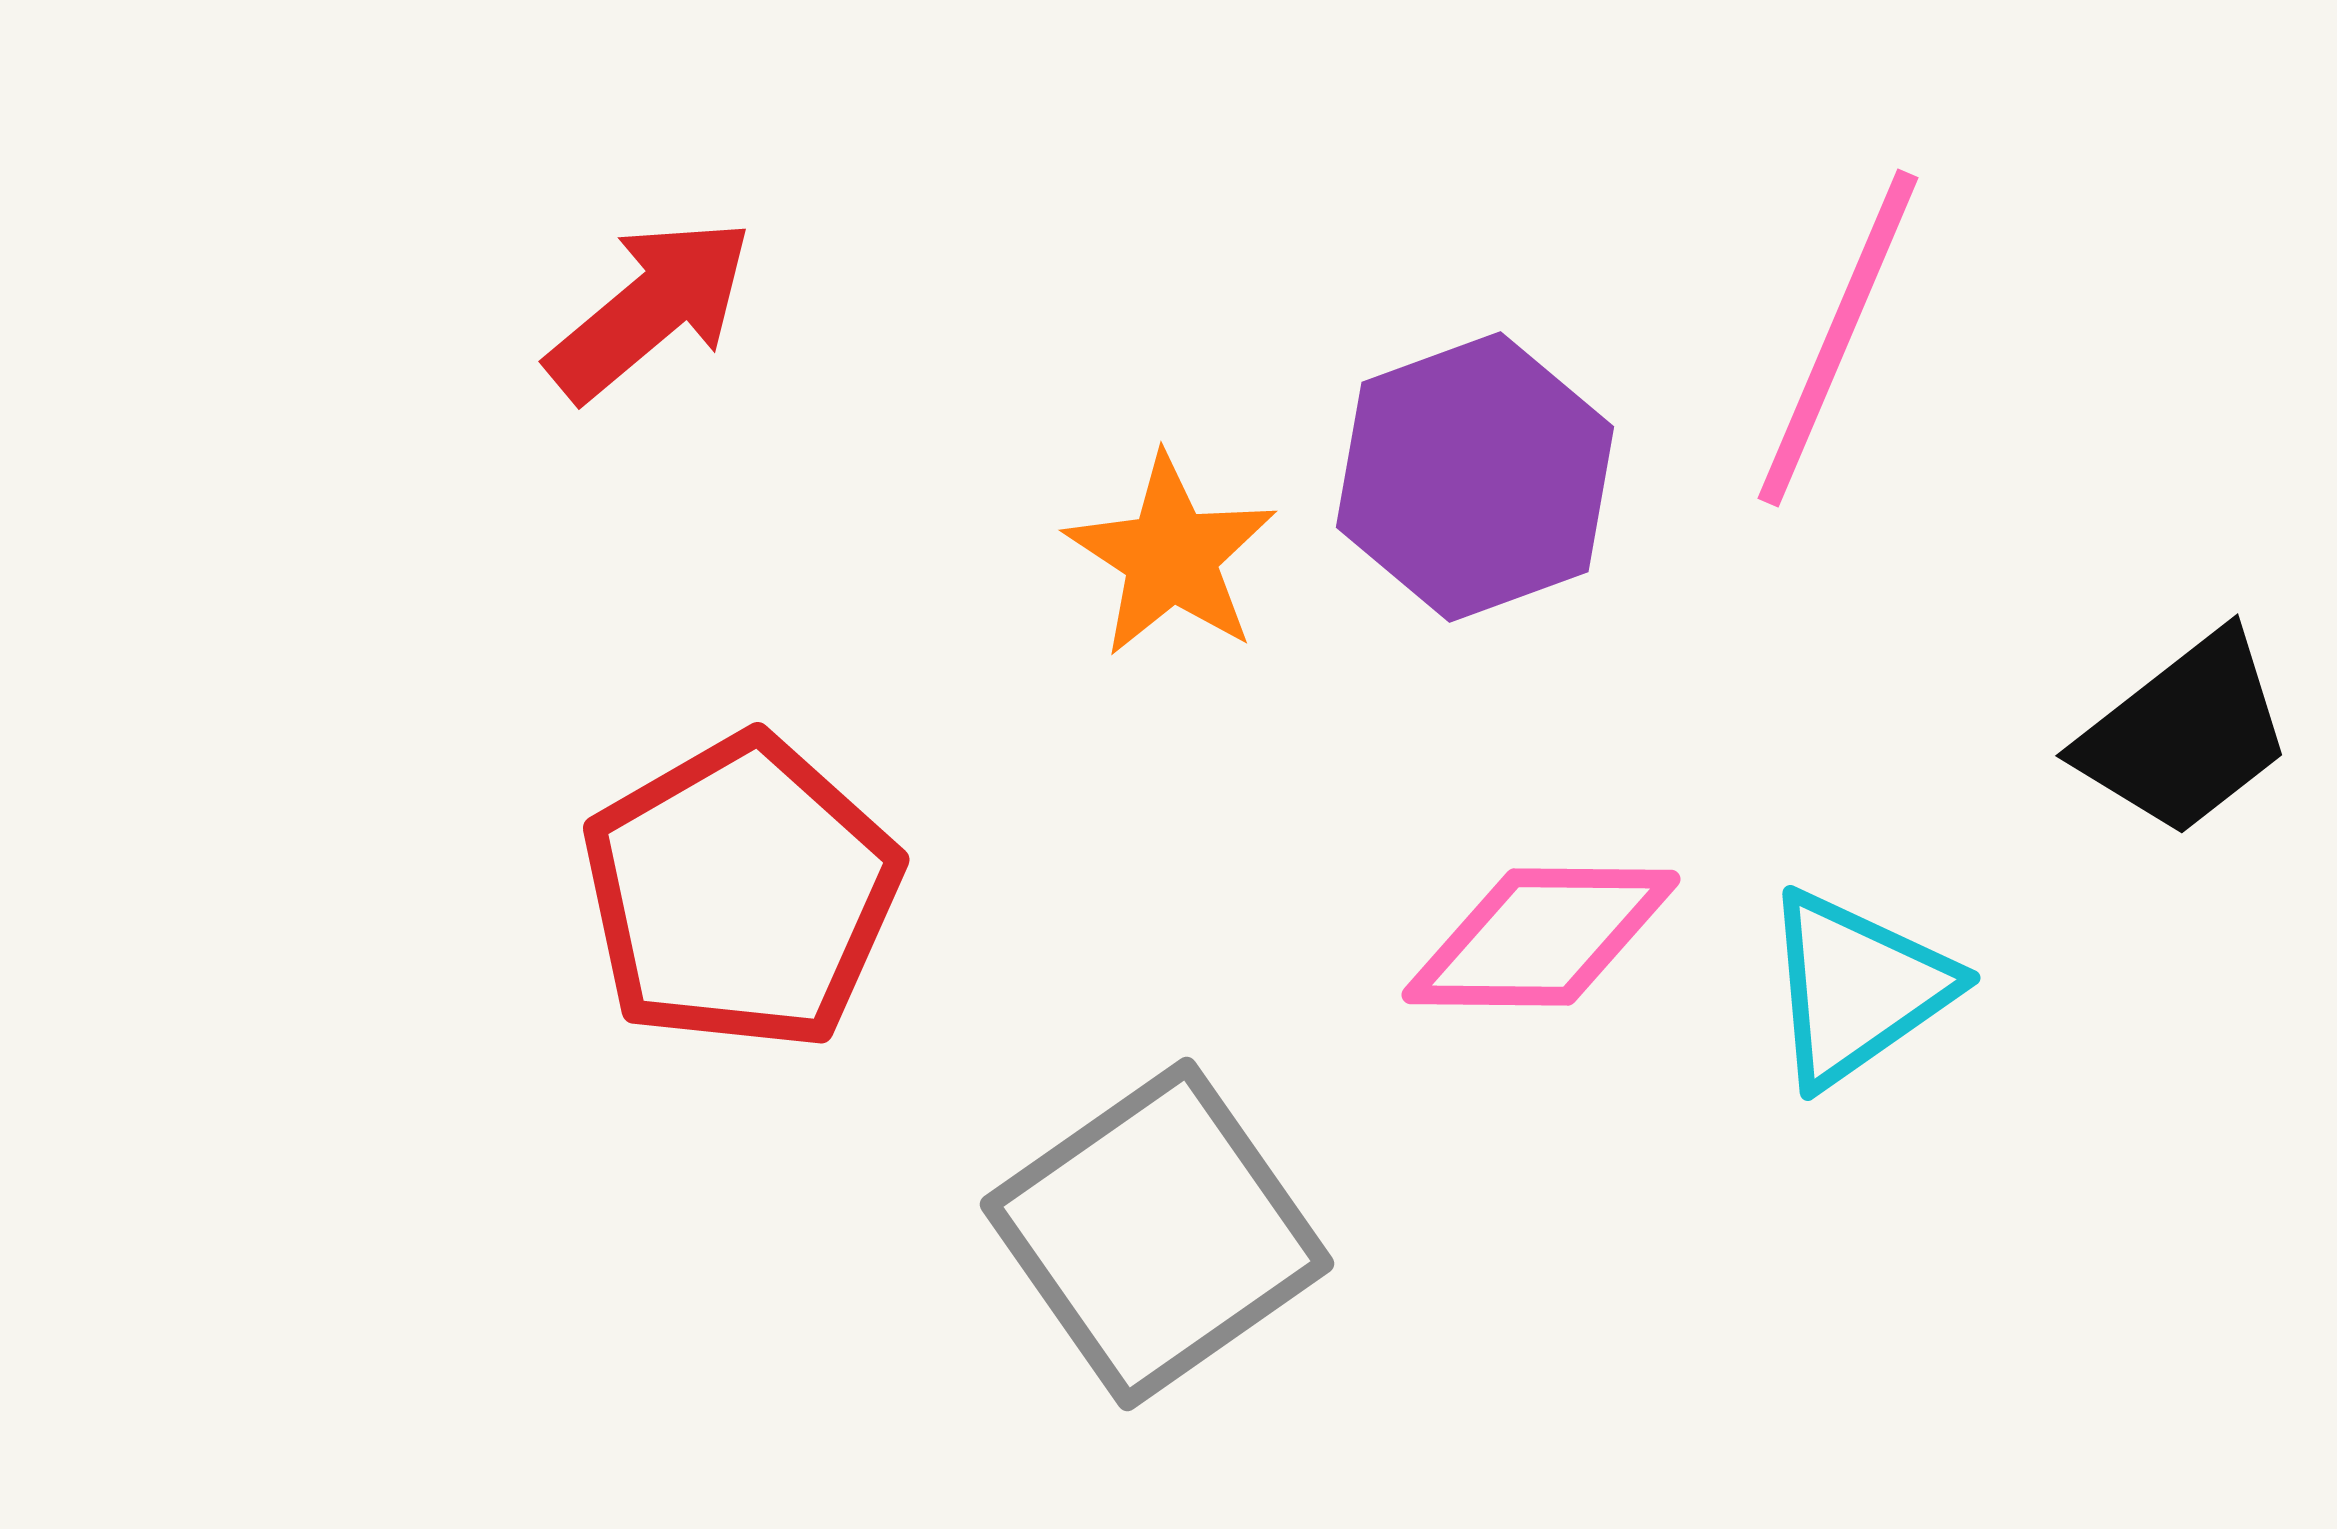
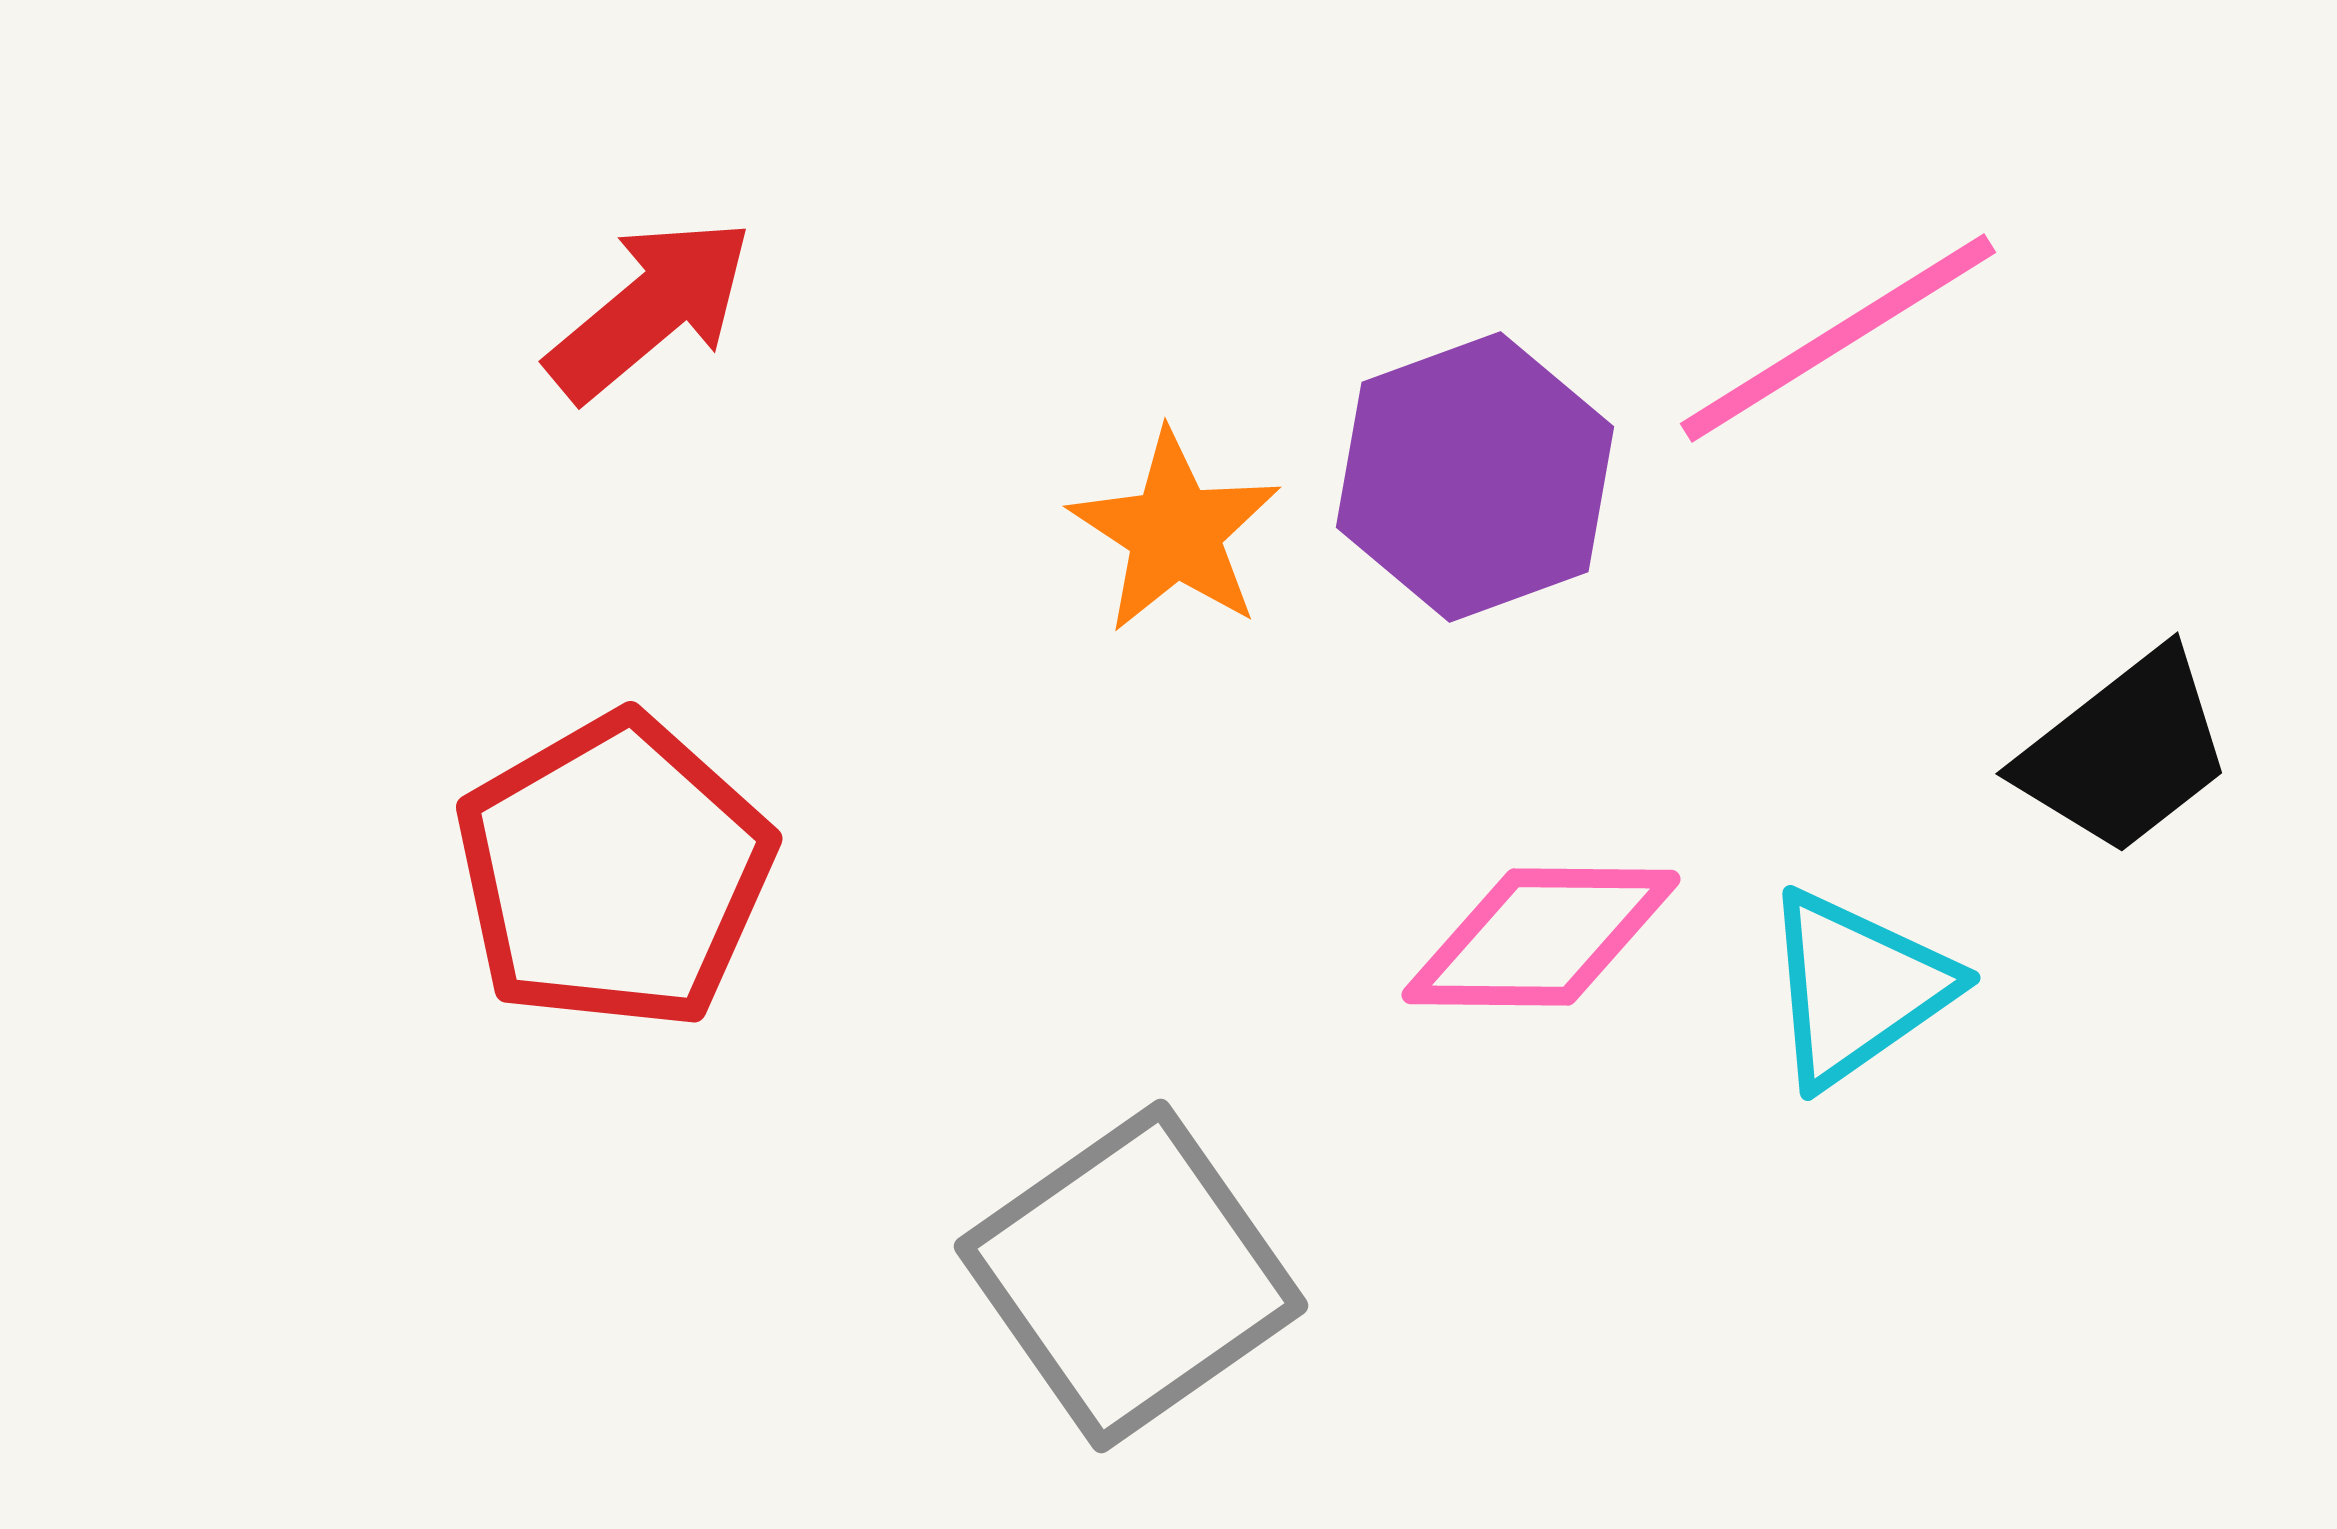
pink line: rotated 35 degrees clockwise
orange star: moved 4 px right, 24 px up
black trapezoid: moved 60 px left, 18 px down
red pentagon: moved 127 px left, 21 px up
gray square: moved 26 px left, 42 px down
